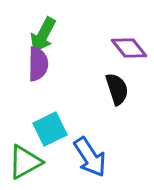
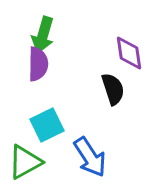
green arrow: rotated 12 degrees counterclockwise
purple diamond: moved 5 px down; rotated 30 degrees clockwise
black semicircle: moved 4 px left
cyan square: moved 3 px left, 4 px up
